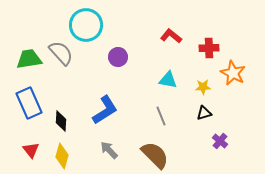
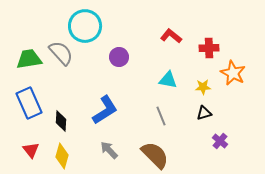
cyan circle: moved 1 px left, 1 px down
purple circle: moved 1 px right
